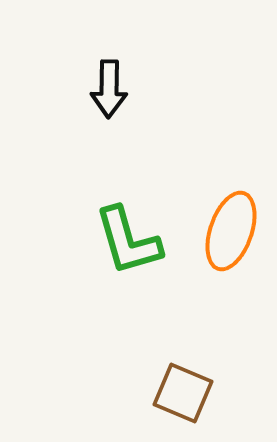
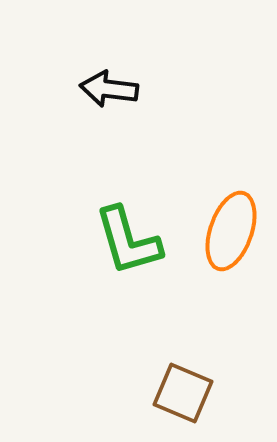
black arrow: rotated 96 degrees clockwise
